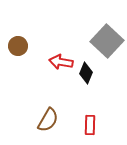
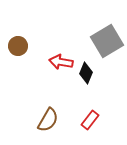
gray square: rotated 16 degrees clockwise
red rectangle: moved 5 px up; rotated 36 degrees clockwise
